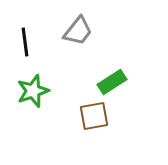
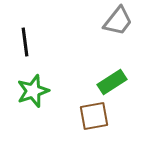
gray trapezoid: moved 40 px right, 10 px up
